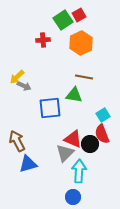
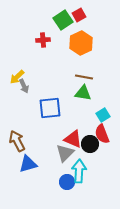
gray arrow: rotated 40 degrees clockwise
green triangle: moved 9 px right, 2 px up
blue circle: moved 6 px left, 15 px up
